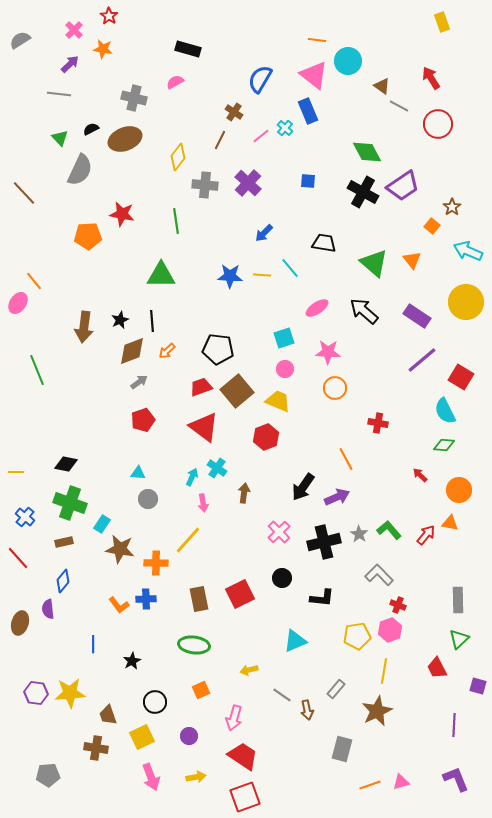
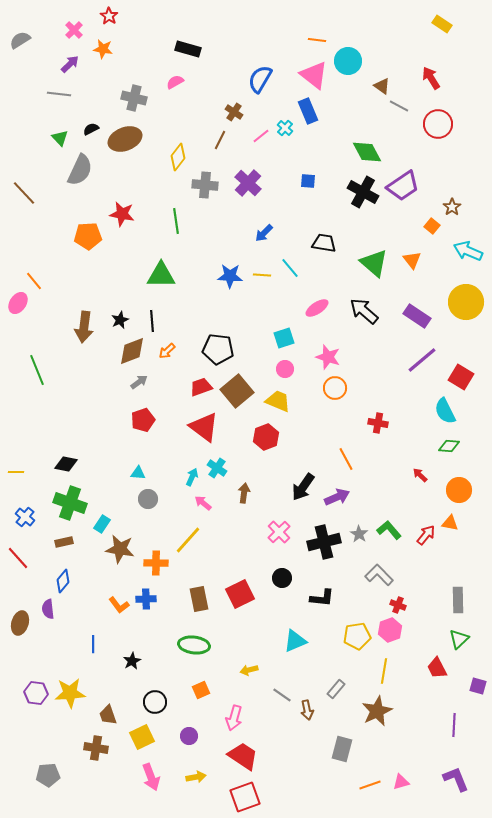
yellow rectangle at (442, 22): moved 2 px down; rotated 36 degrees counterclockwise
pink star at (328, 352): moved 5 px down; rotated 15 degrees clockwise
green diamond at (444, 445): moved 5 px right, 1 px down
pink arrow at (203, 503): rotated 138 degrees clockwise
